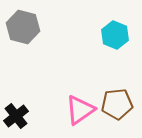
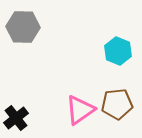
gray hexagon: rotated 12 degrees counterclockwise
cyan hexagon: moved 3 px right, 16 px down
black cross: moved 2 px down
